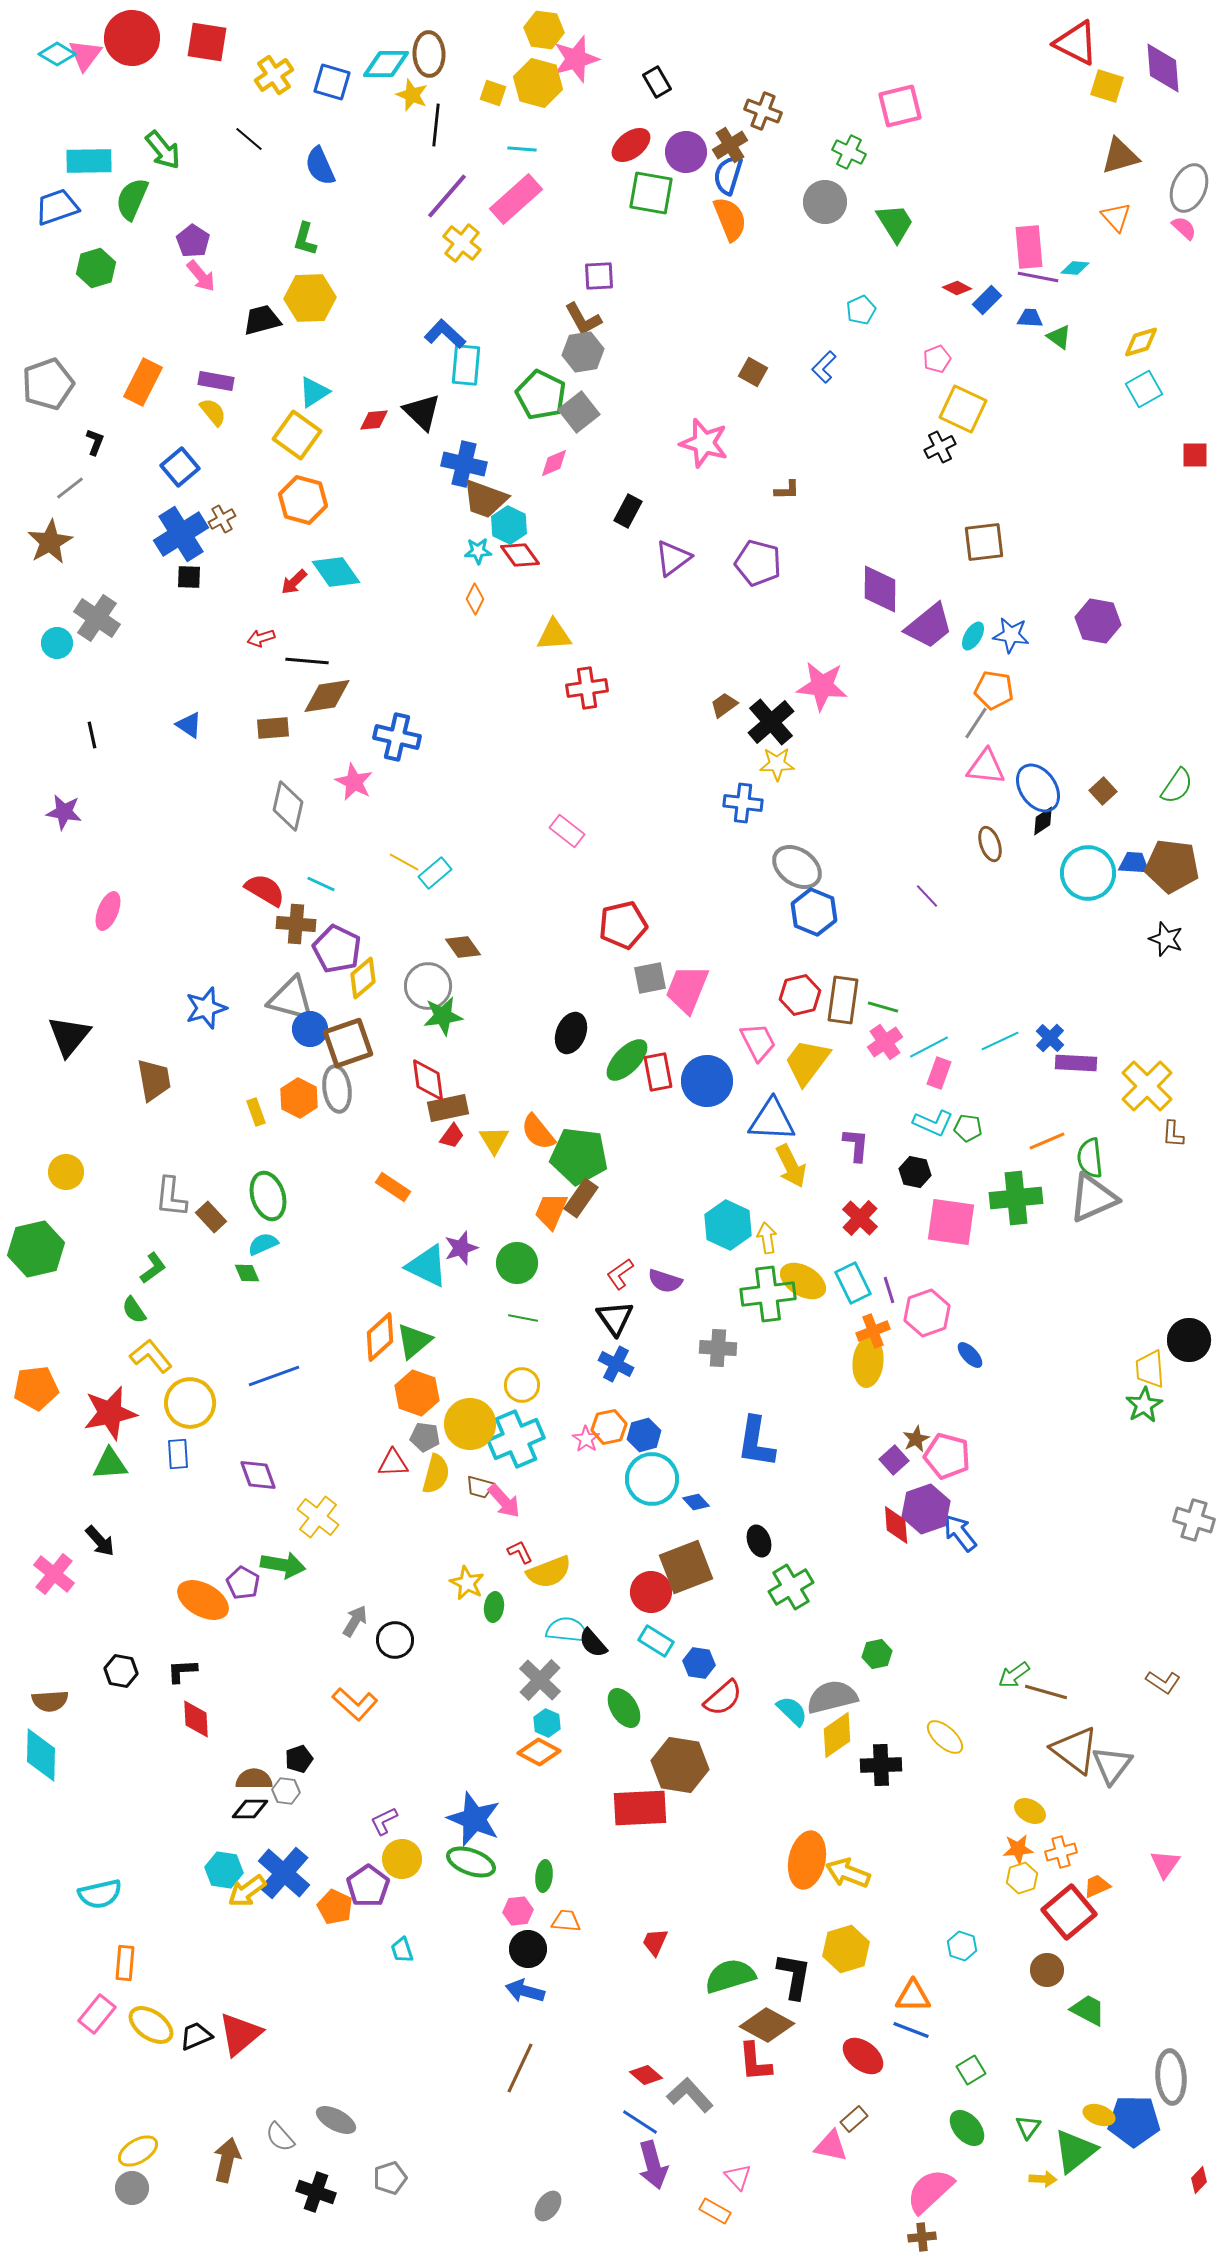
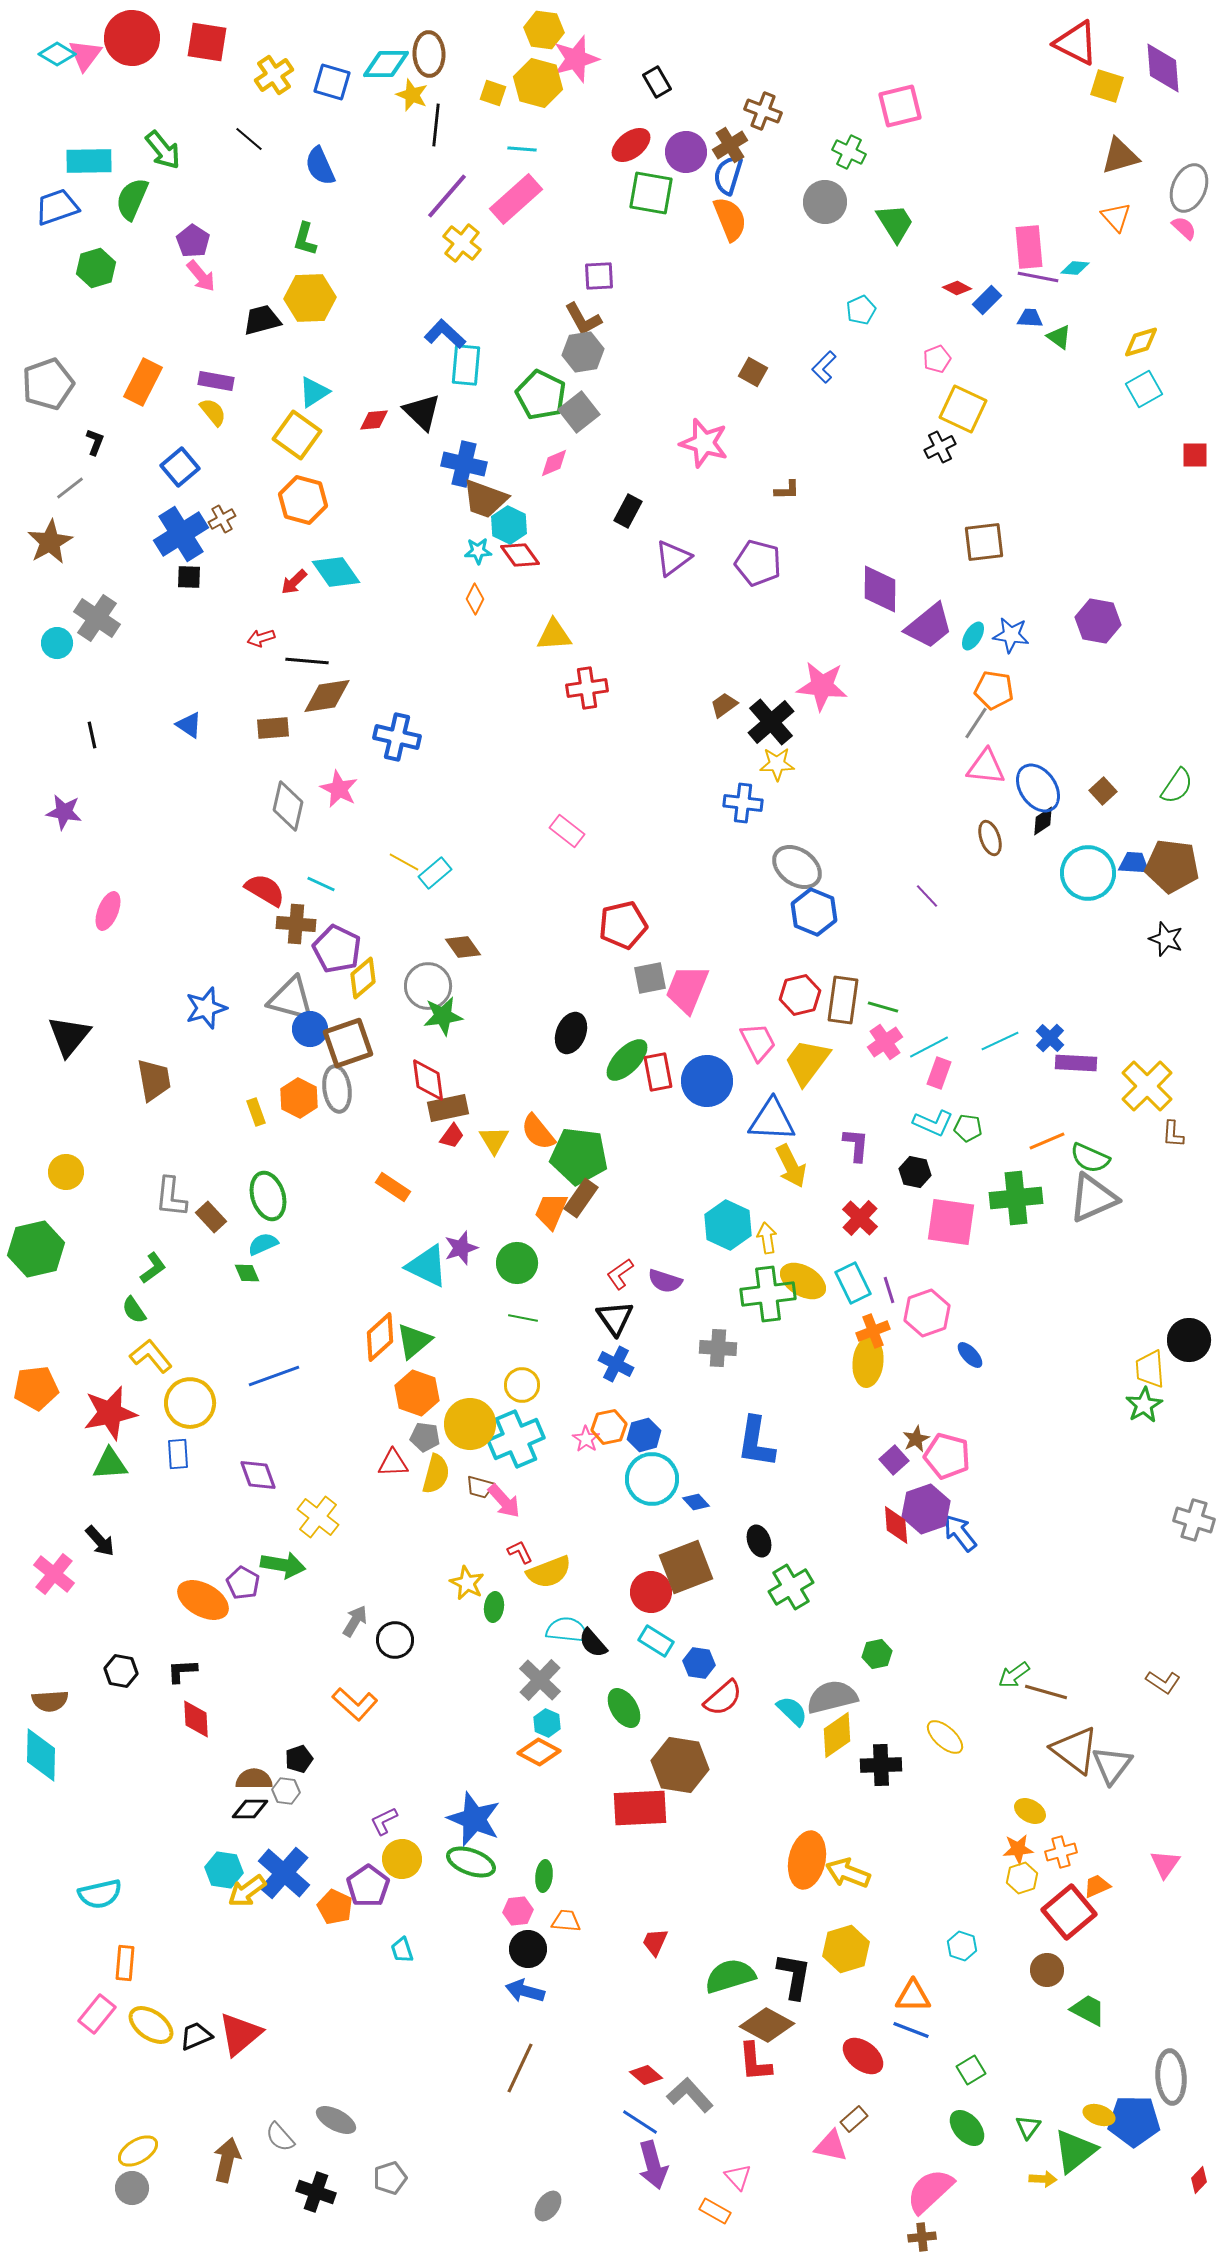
pink star at (354, 782): moved 15 px left, 7 px down
brown ellipse at (990, 844): moved 6 px up
green semicircle at (1090, 1158): rotated 60 degrees counterclockwise
